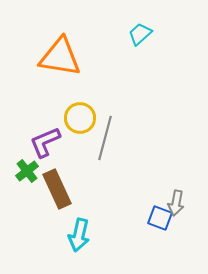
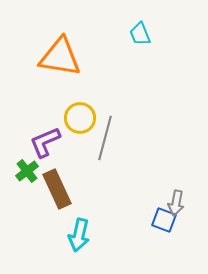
cyan trapezoid: rotated 70 degrees counterclockwise
blue square: moved 4 px right, 2 px down
